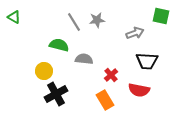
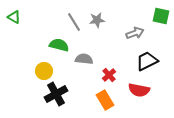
black trapezoid: rotated 150 degrees clockwise
red cross: moved 2 px left
